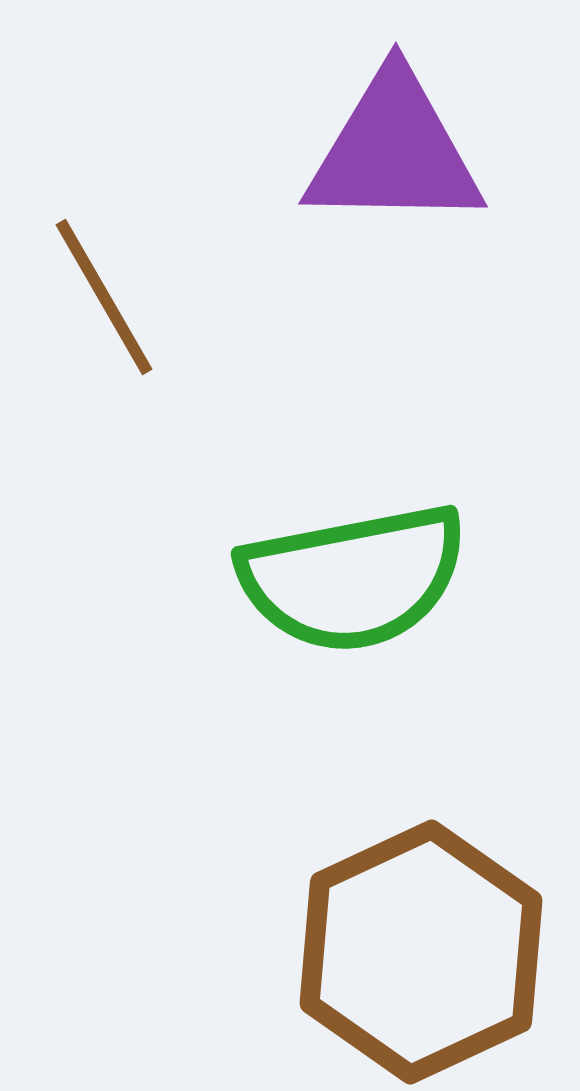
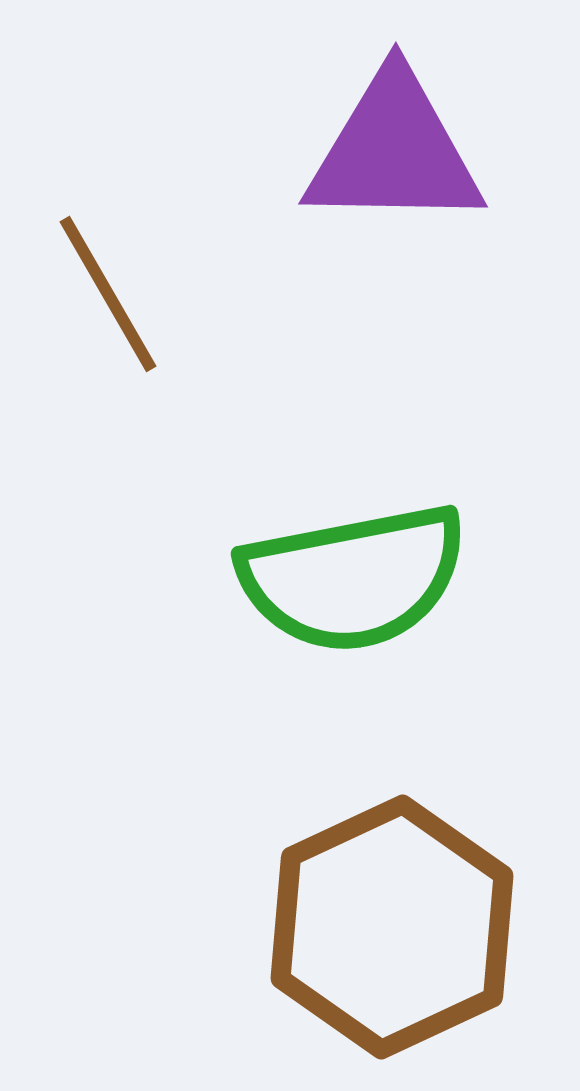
brown line: moved 4 px right, 3 px up
brown hexagon: moved 29 px left, 25 px up
